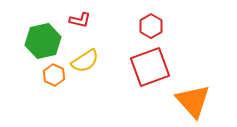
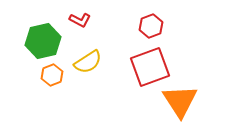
red L-shape: rotated 15 degrees clockwise
red hexagon: rotated 10 degrees clockwise
yellow semicircle: moved 3 px right, 1 px down
orange hexagon: moved 2 px left; rotated 15 degrees clockwise
orange triangle: moved 13 px left; rotated 9 degrees clockwise
